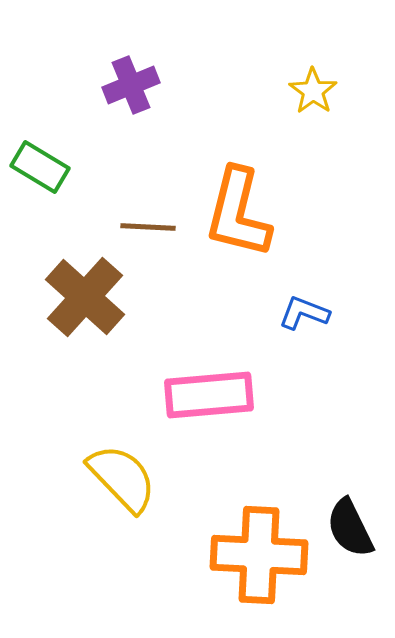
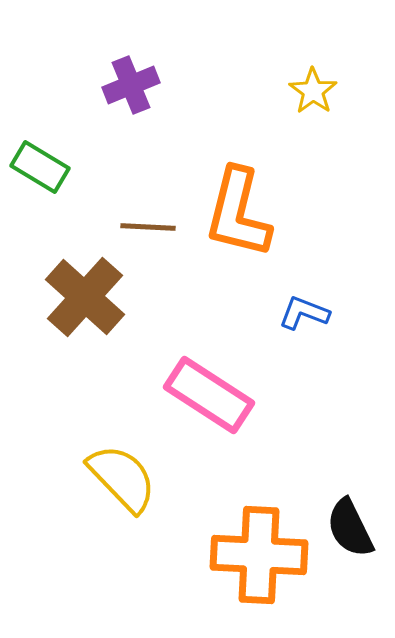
pink rectangle: rotated 38 degrees clockwise
